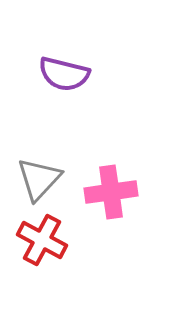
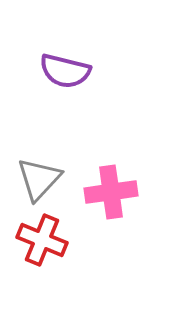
purple semicircle: moved 1 px right, 3 px up
red cross: rotated 6 degrees counterclockwise
